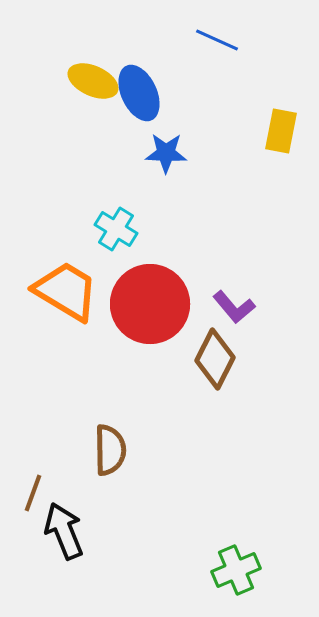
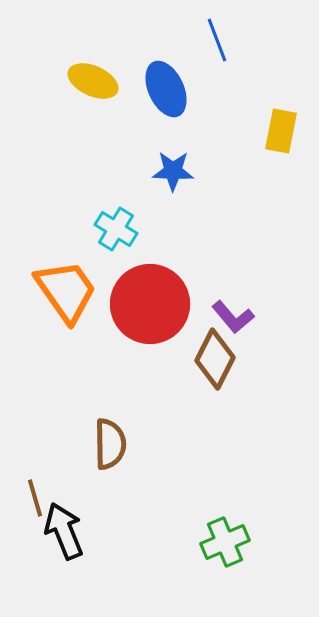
blue line: rotated 45 degrees clockwise
blue ellipse: moved 27 px right, 4 px up
blue star: moved 7 px right, 18 px down
orange trapezoid: rotated 24 degrees clockwise
purple L-shape: moved 1 px left, 10 px down
brown semicircle: moved 6 px up
brown line: moved 2 px right, 5 px down; rotated 36 degrees counterclockwise
green cross: moved 11 px left, 28 px up
